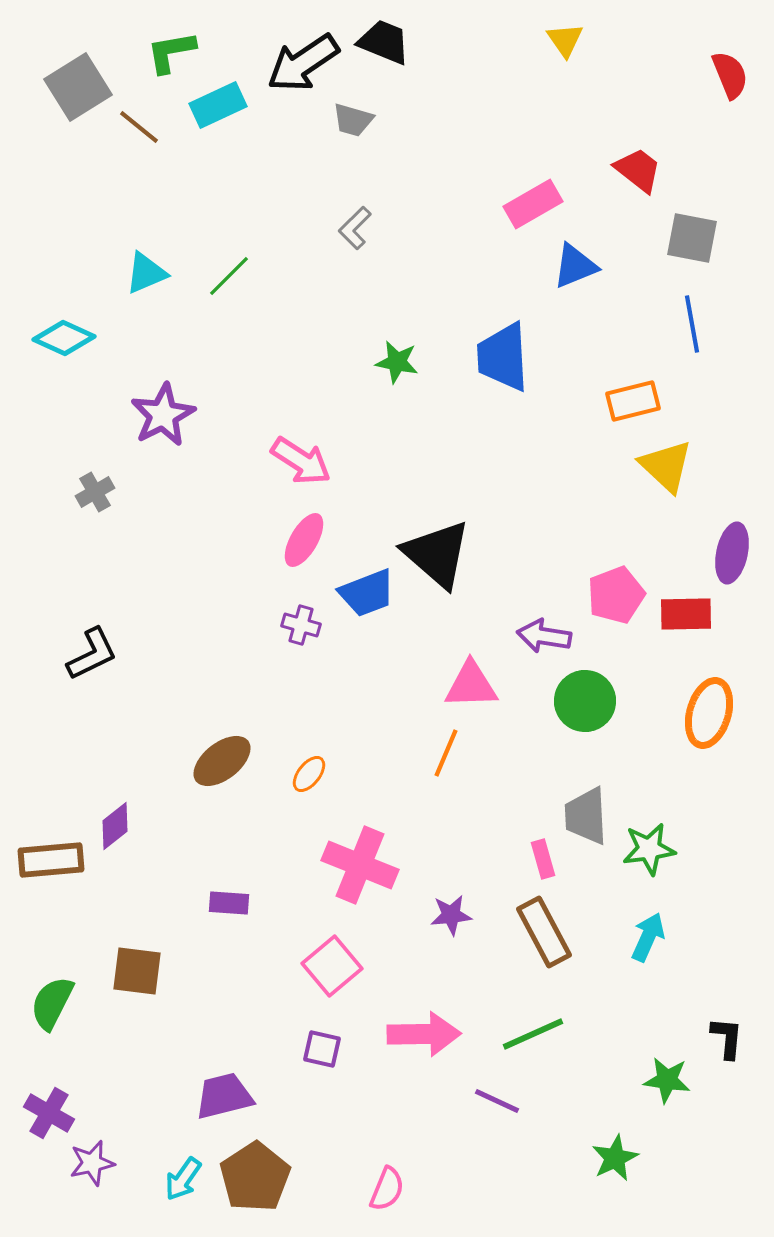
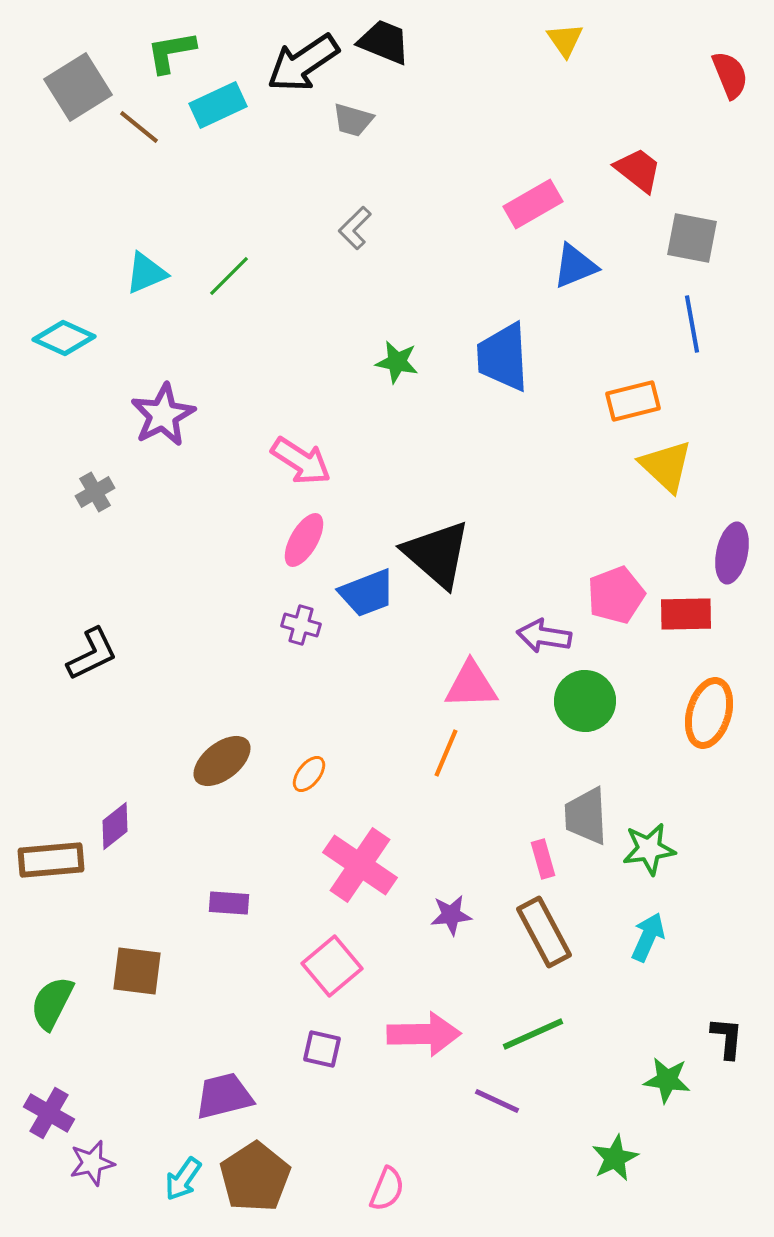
pink cross at (360, 865): rotated 12 degrees clockwise
